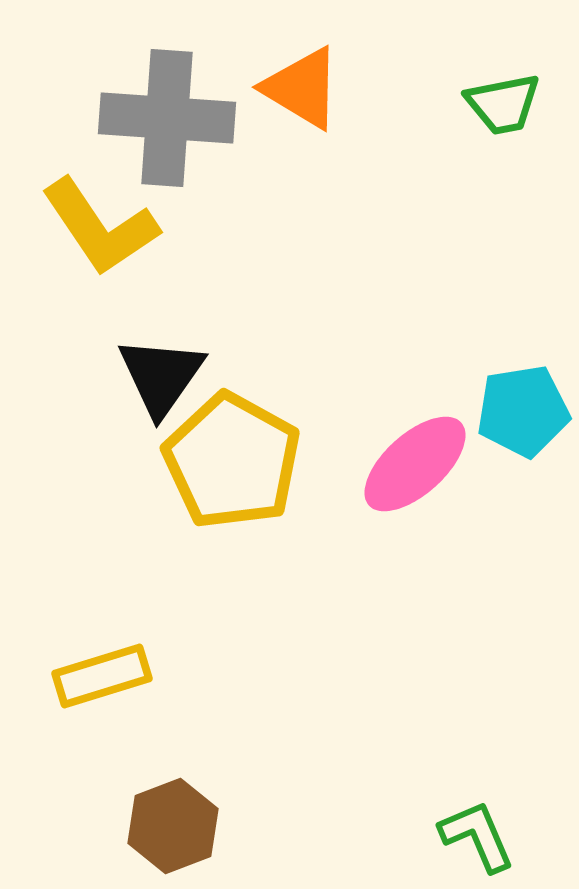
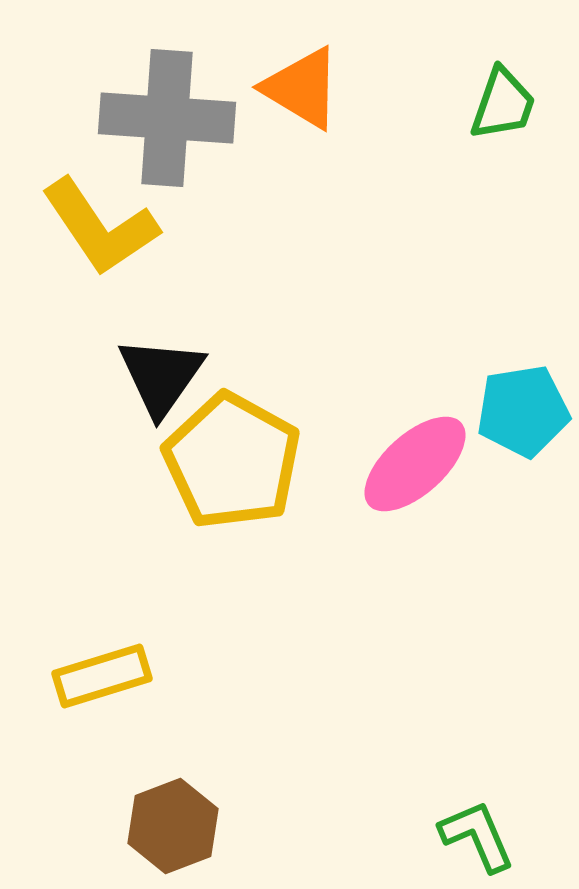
green trapezoid: rotated 60 degrees counterclockwise
